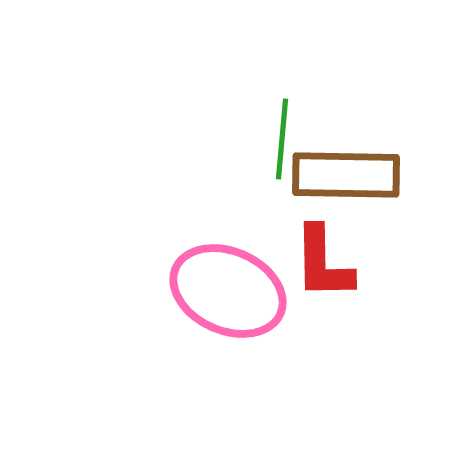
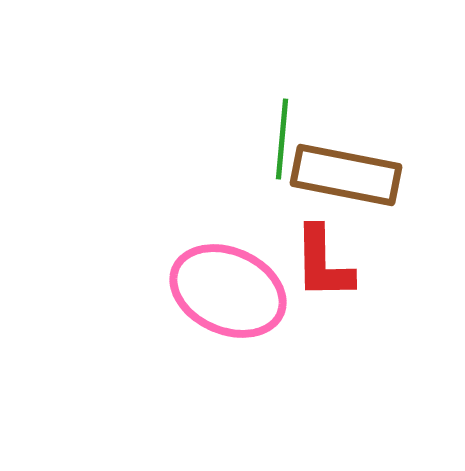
brown rectangle: rotated 10 degrees clockwise
